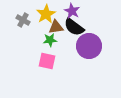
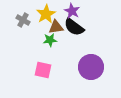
purple circle: moved 2 px right, 21 px down
pink square: moved 4 px left, 9 px down
